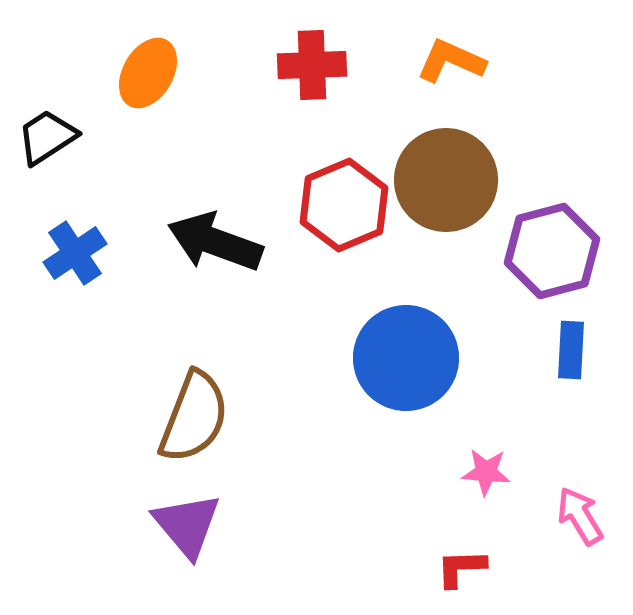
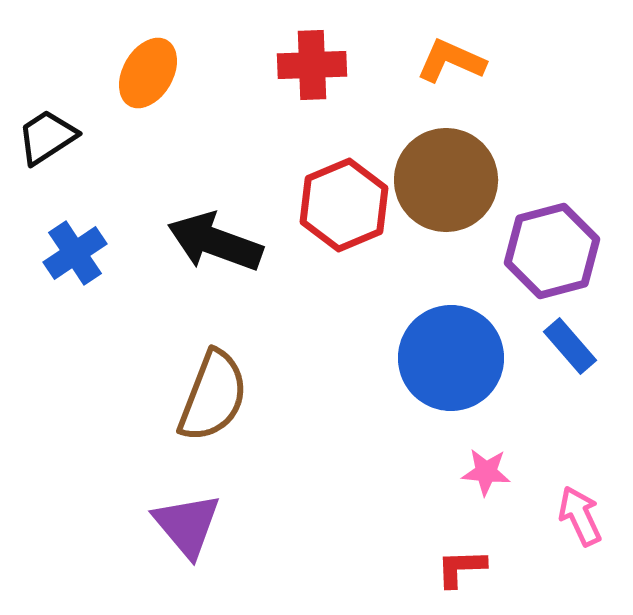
blue rectangle: moved 1 px left, 4 px up; rotated 44 degrees counterclockwise
blue circle: moved 45 px right
brown semicircle: moved 19 px right, 21 px up
pink arrow: rotated 6 degrees clockwise
